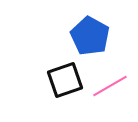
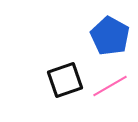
blue pentagon: moved 20 px right
